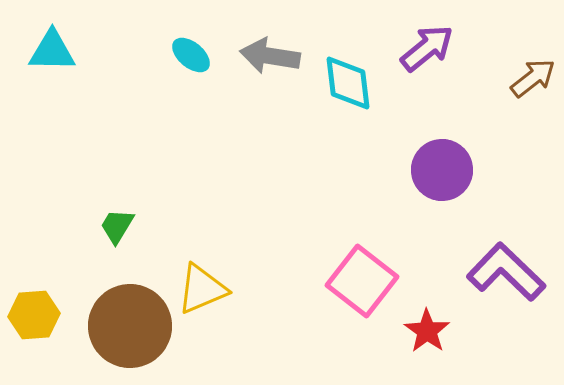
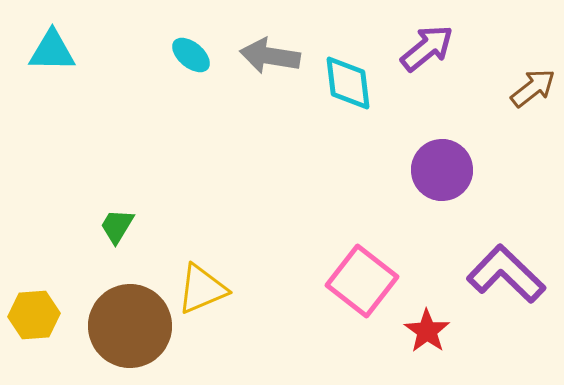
brown arrow: moved 10 px down
purple L-shape: moved 2 px down
